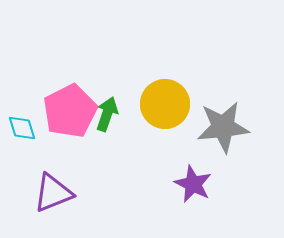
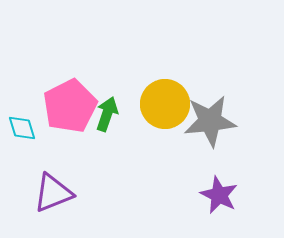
pink pentagon: moved 5 px up
gray star: moved 13 px left, 6 px up
purple star: moved 26 px right, 11 px down
